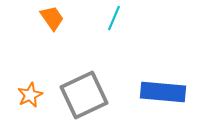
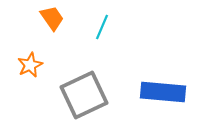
cyan line: moved 12 px left, 9 px down
orange star: moved 30 px up
